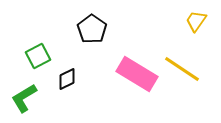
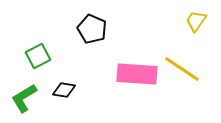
black pentagon: rotated 12 degrees counterclockwise
pink rectangle: rotated 27 degrees counterclockwise
black diamond: moved 3 px left, 11 px down; rotated 35 degrees clockwise
